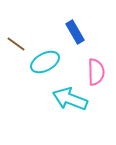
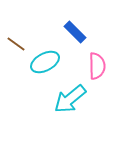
blue rectangle: rotated 15 degrees counterclockwise
pink semicircle: moved 1 px right, 6 px up
cyan arrow: rotated 60 degrees counterclockwise
